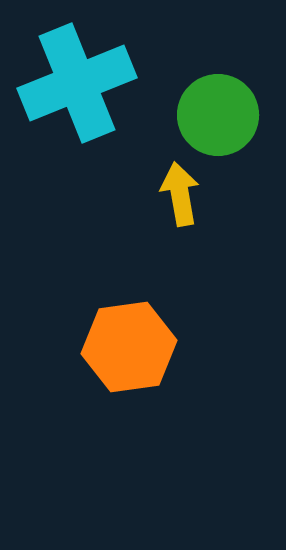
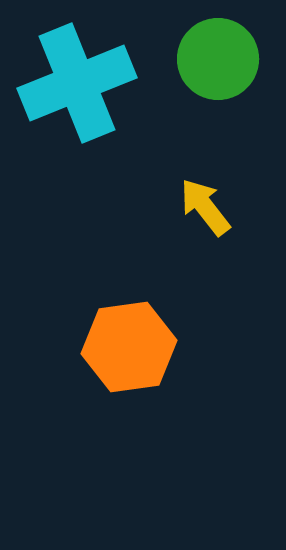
green circle: moved 56 px up
yellow arrow: moved 25 px right, 13 px down; rotated 28 degrees counterclockwise
